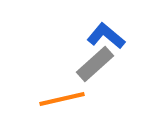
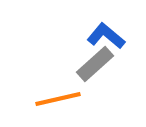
orange line: moved 4 px left
